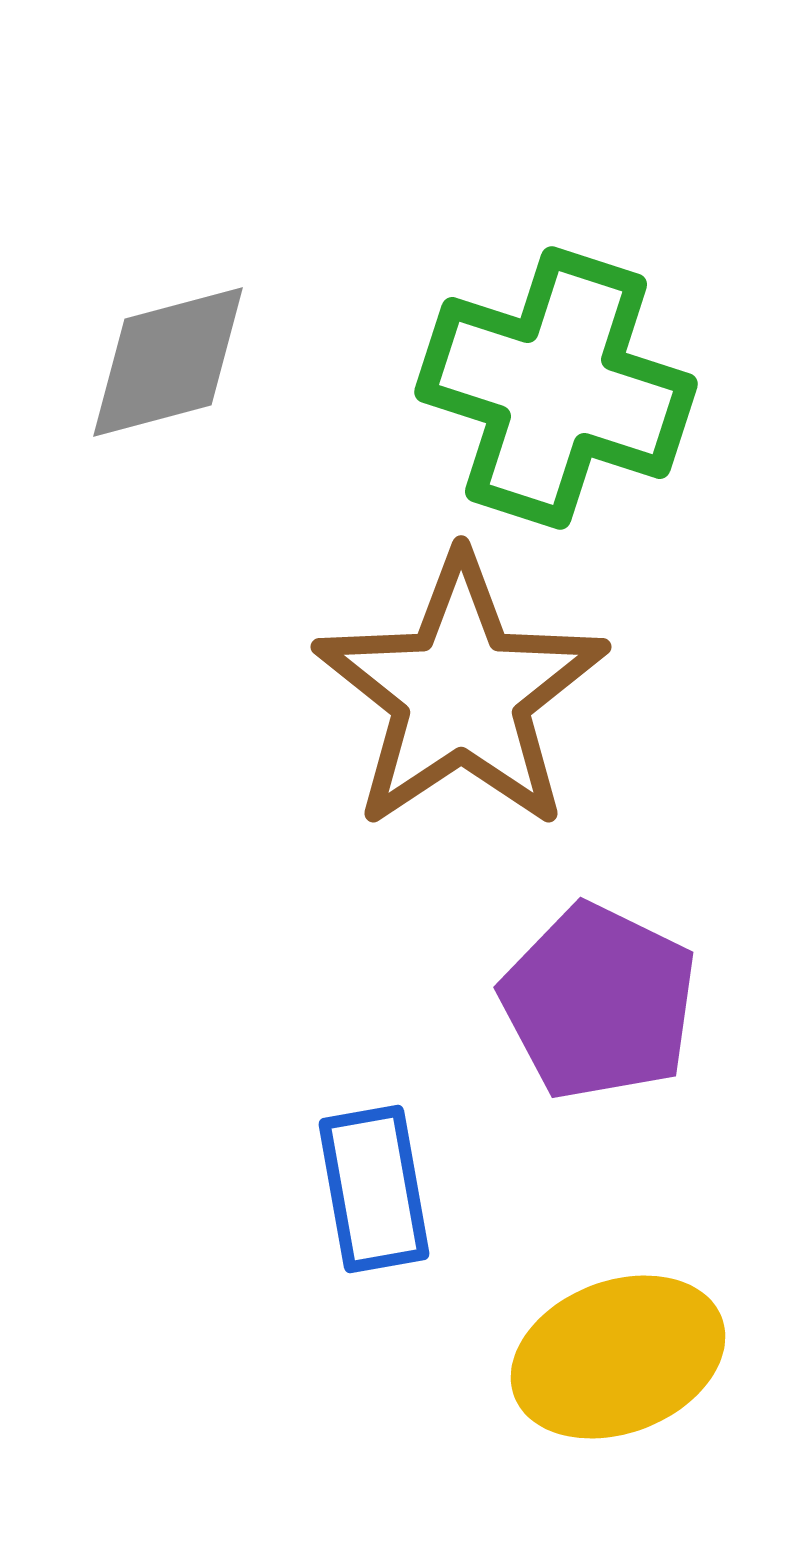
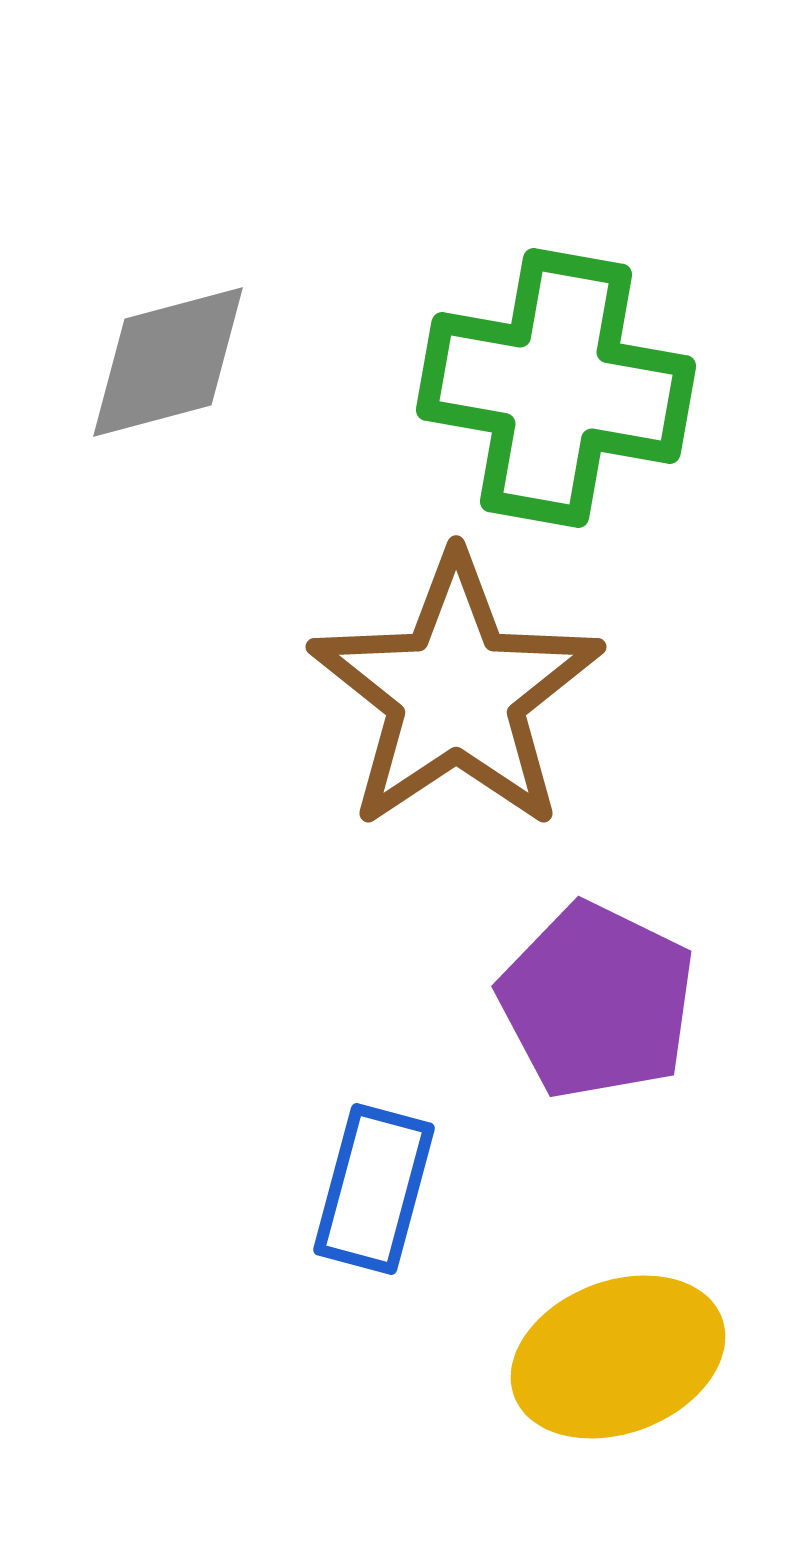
green cross: rotated 8 degrees counterclockwise
brown star: moved 5 px left
purple pentagon: moved 2 px left, 1 px up
blue rectangle: rotated 25 degrees clockwise
